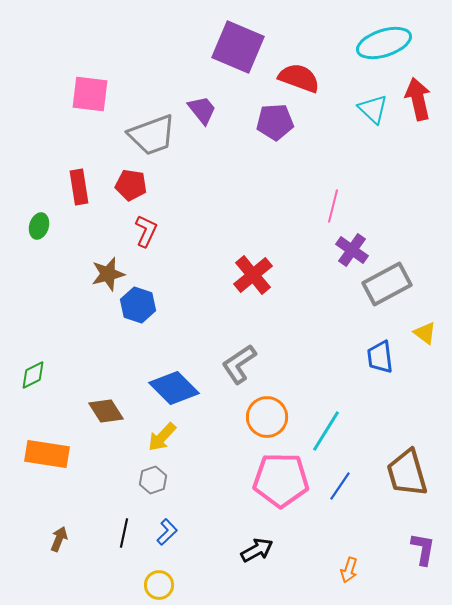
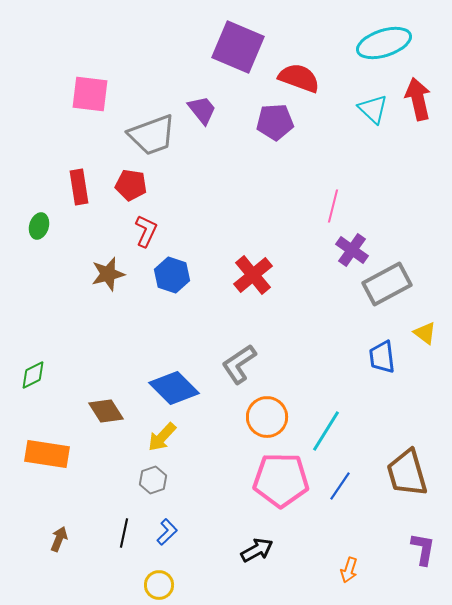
blue hexagon: moved 34 px right, 30 px up
blue trapezoid: moved 2 px right
